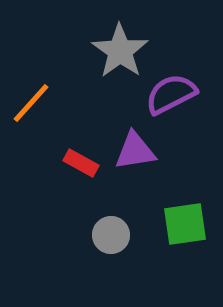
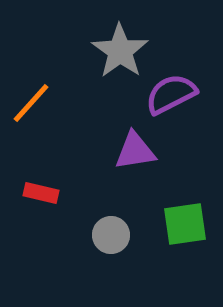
red rectangle: moved 40 px left, 30 px down; rotated 16 degrees counterclockwise
